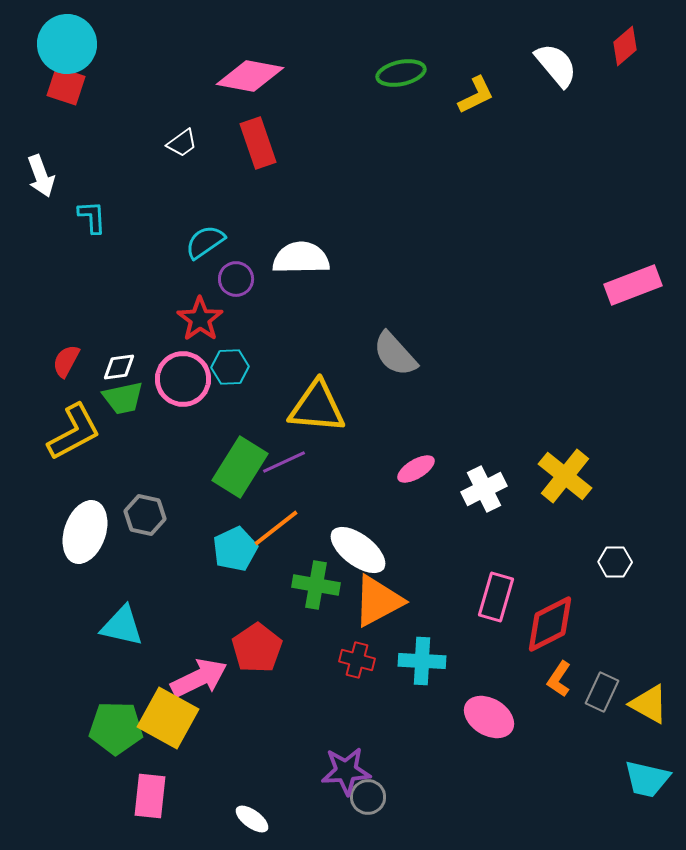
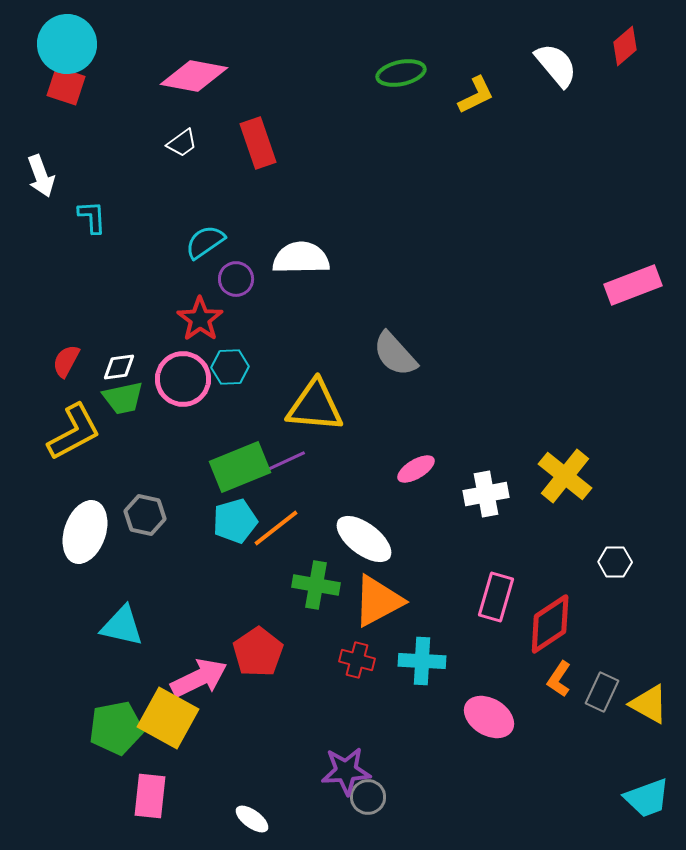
pink diamond at (250, 76): moved 56 px left
yellow triangle at (317, 407): moved 2 px left, 1 px up
green rectangle at (240, 467): rotated 36 degrees clockwise
white cross at (484, 489): moved 2 px right, 5 px down; rotated 15 degrees clockwise
cyan pentagon at (235, 549): moved 28 px up; rotated 9 degrees clockwise
white ellipse at (358, 550): moved 6 px right, 11 px up
red diamond at (550, 624): rotated 6 degrees counterclockwise
red pentagon at (257, 648): moved 1 px right, 4 px down
green pentagon at (116, 728): rotated 12 degrees counterclockwise
cyan trapezoid at (647, 779): moved 19 px down; rotated 33 degrees counterclockwise
